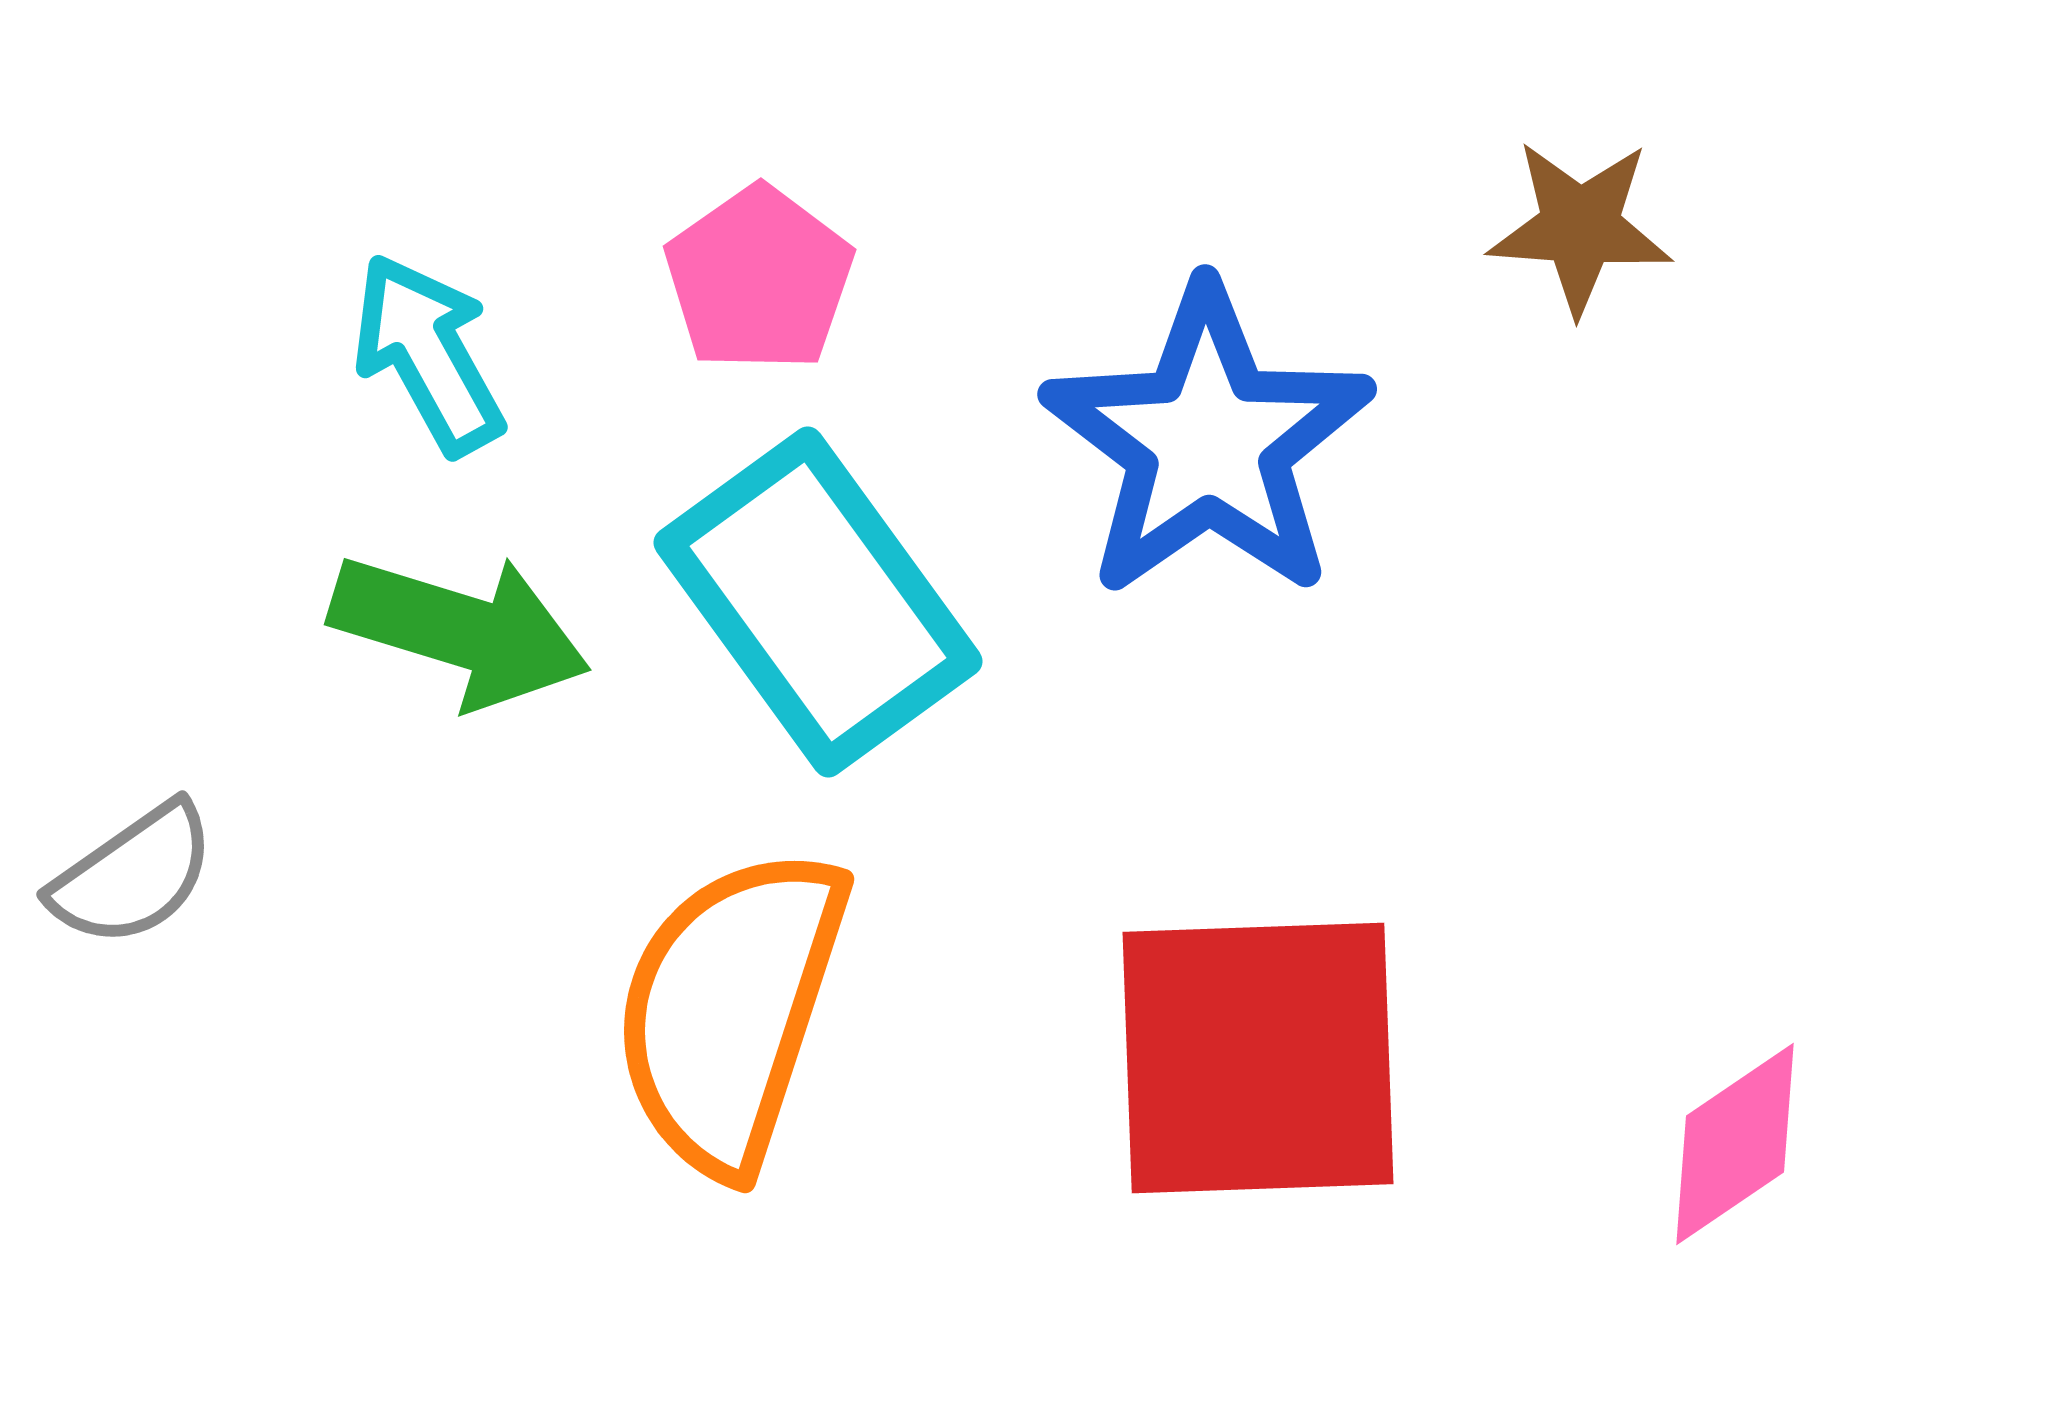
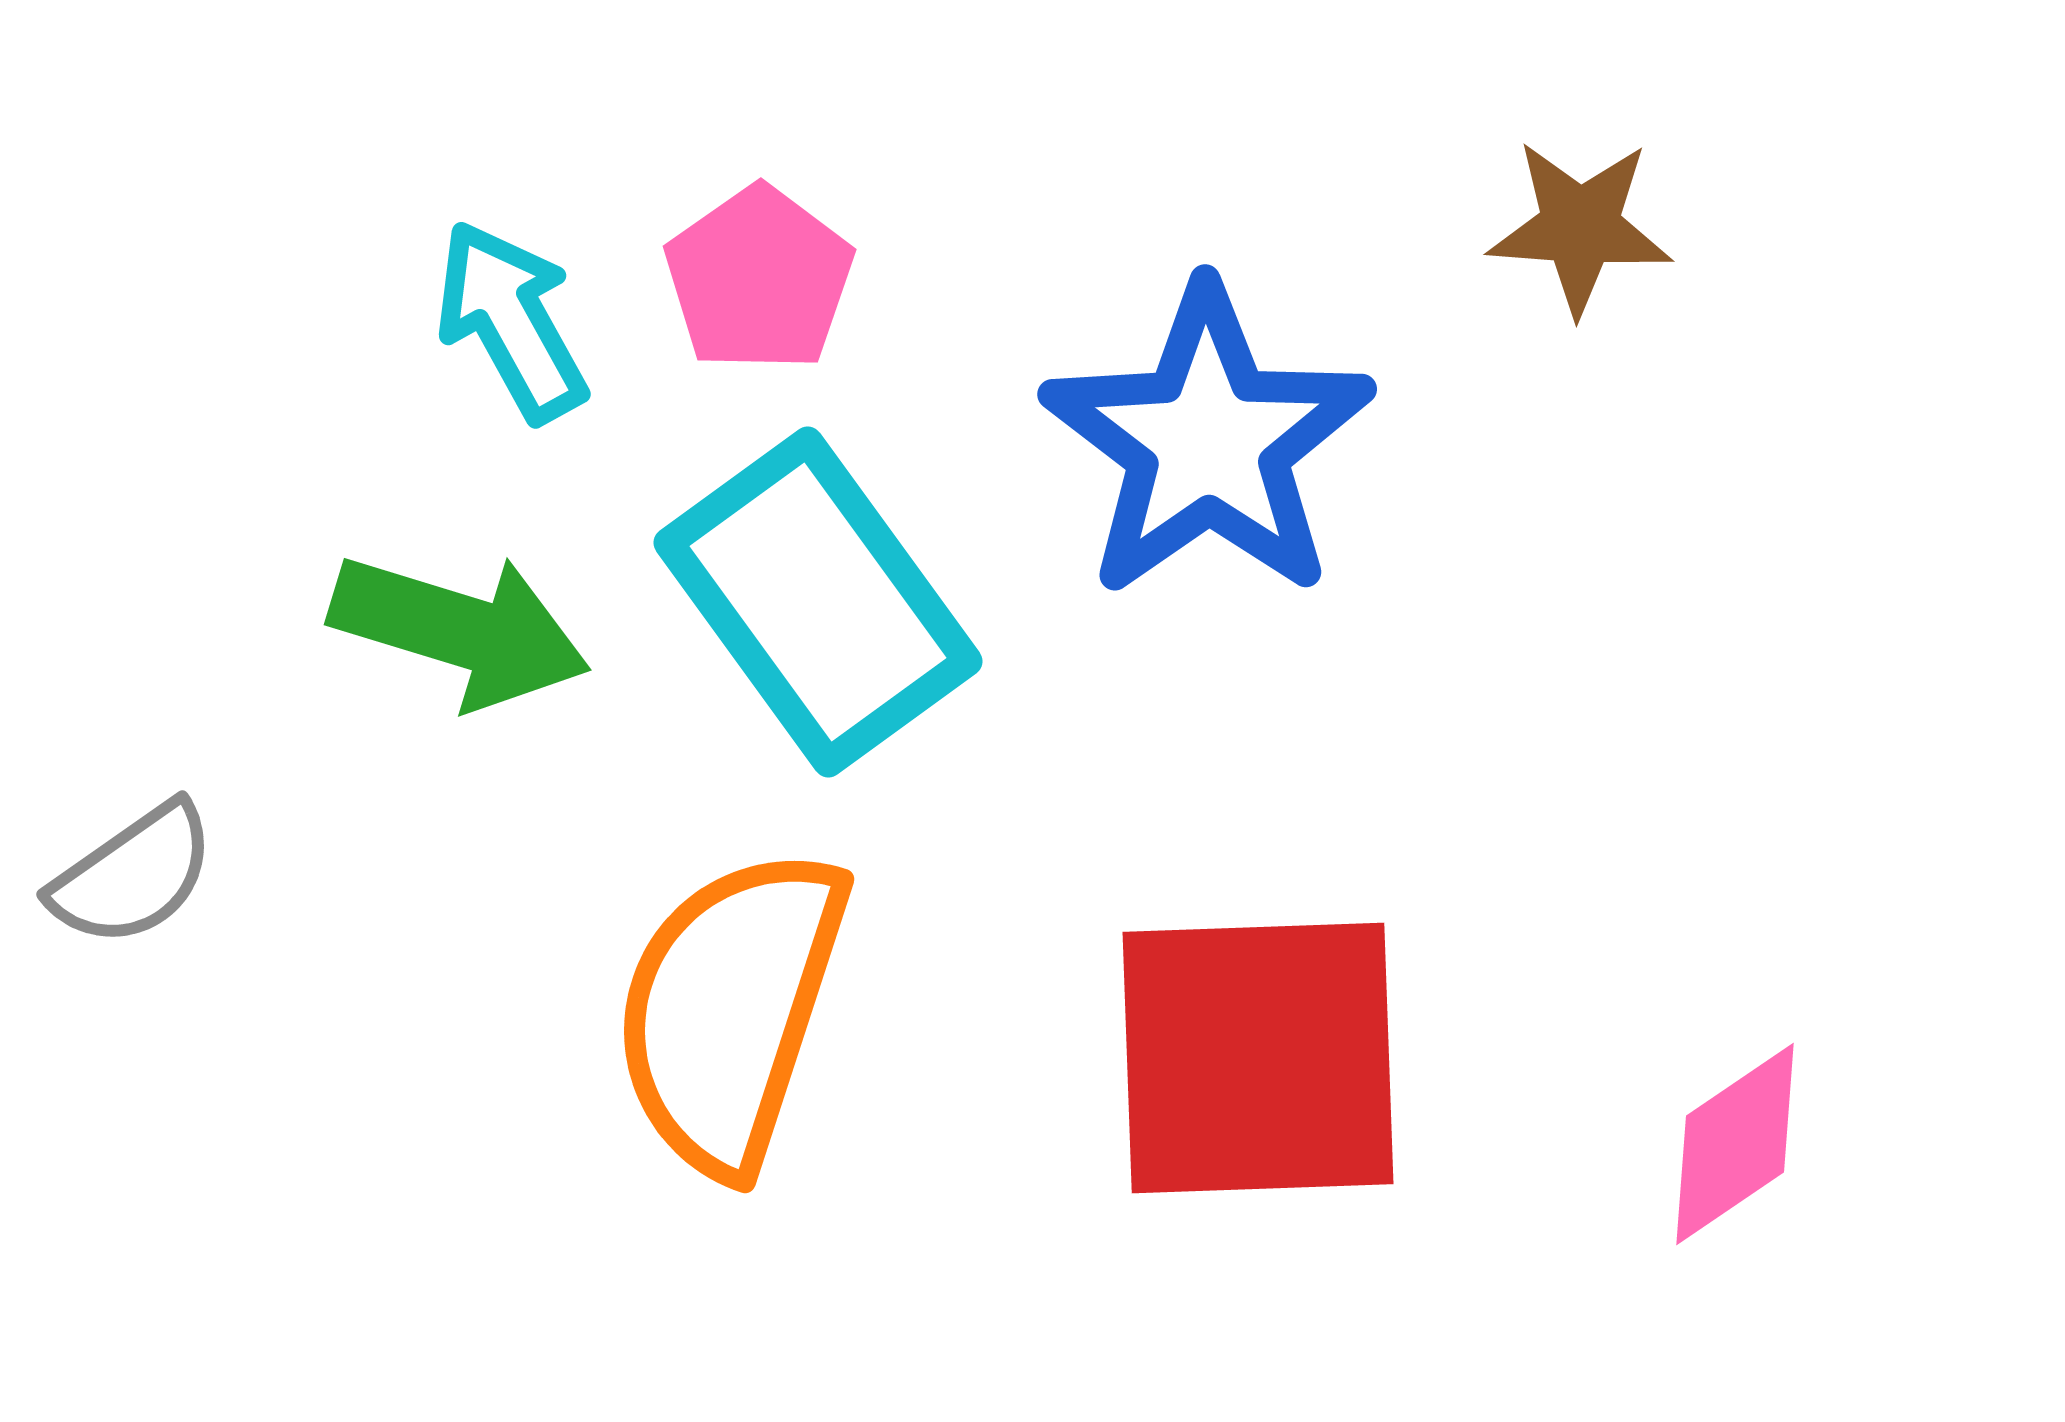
cyan arrow: moved 83 px right, 33 px up
